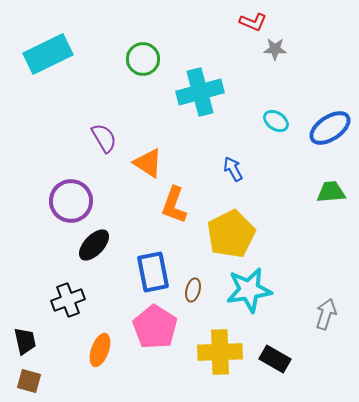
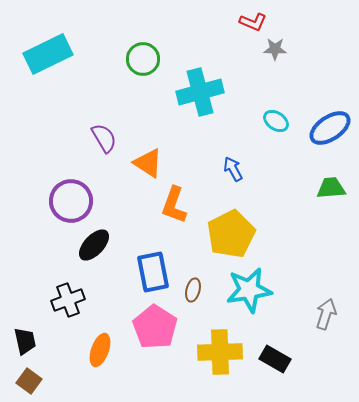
green trapezoid: moved 4 px up
brown square: rotated 20 degrees clockwise
